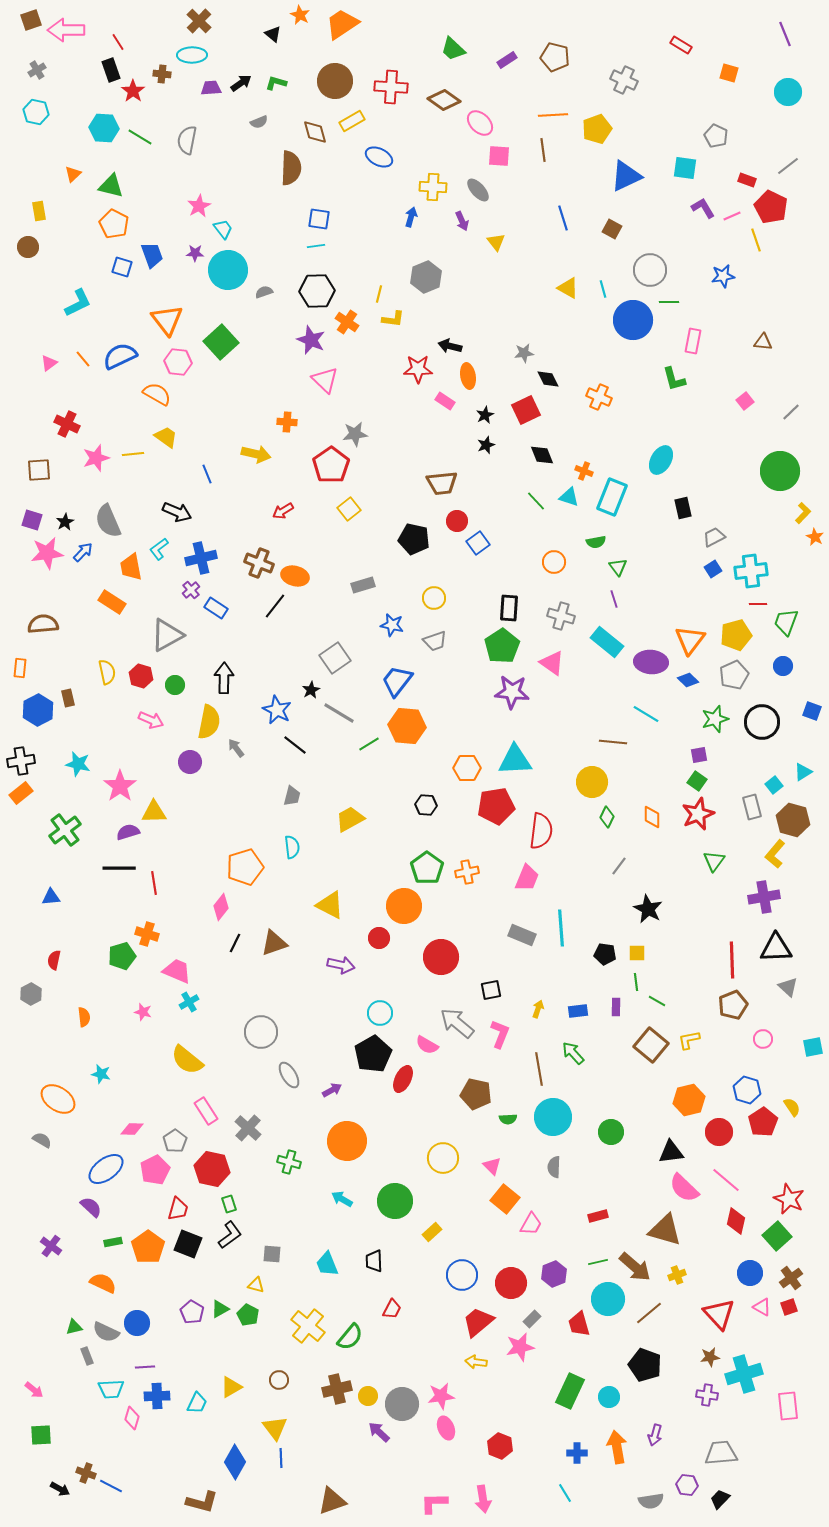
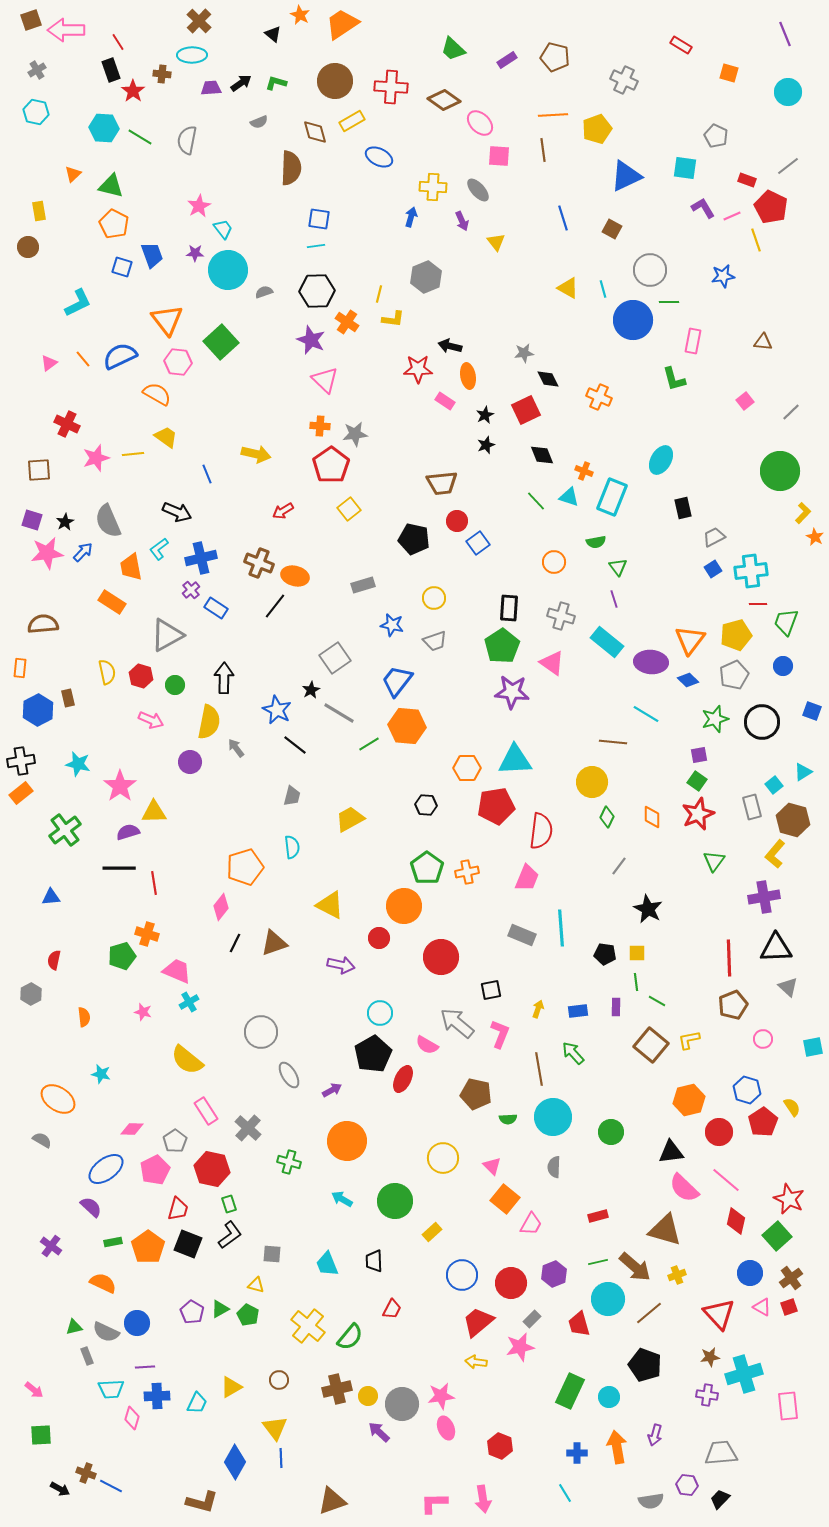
orange cross at (287, 422): moved 33 px right, 4 px down
red line at (732, 960): moved 3 px left, 2 px up
